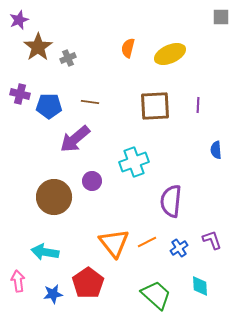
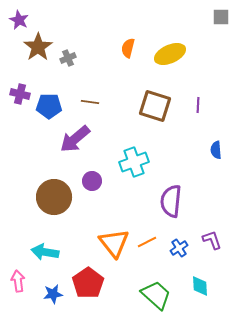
purple star: rotated 24 degrees counterclockwise
brown square: rotated 20 degrees clockwise
